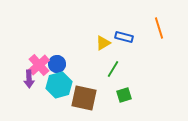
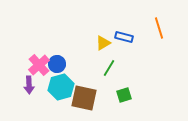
green line: moved 4 px left, 1 px up
purple arrow: moved 6 px down
cyan hexagon: moved 2 px right, 2 px down
